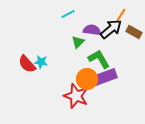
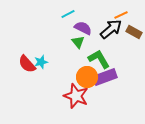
orange line: rotated 32 degrees clockwise
purple semicircle: moved 9 px left, 2 px up; rotated 18 degrees clockwise
green triangle: rotated 24 degrees counterclockwise
cyan star: rotated 24 degrees counterclockwise
orange circle: moved 2 px up
